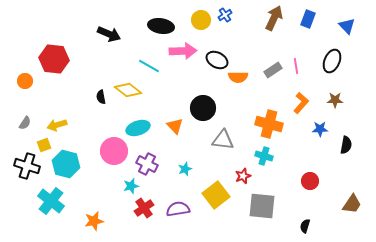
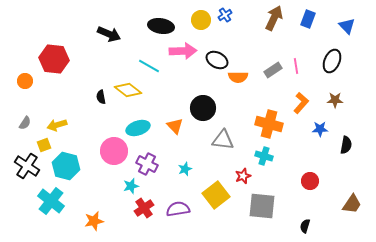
cyan hexagon at (66, 164): moved 2 px down
black cross at (27, 166): rotated 15 degrees clockwise
